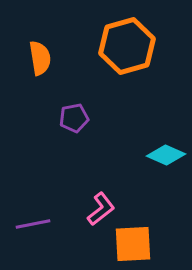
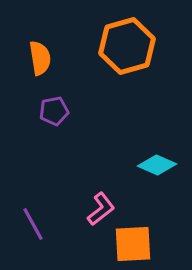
purple pentagon: moved 20 px left, 7 px up
cyan diamond: moved 9 px left, 10 px down
purple line: rotated 72 degrees clockwise
